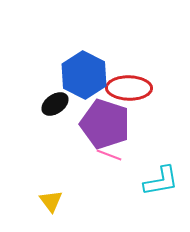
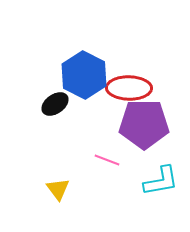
purple pentagon: moved 39 px right; rotated 18 degrees counterclockwise
pink line: moved 2 px left, 5 px down
yellow triangle: moved 7 px right, 12 px up
